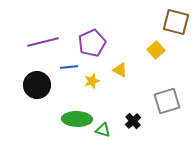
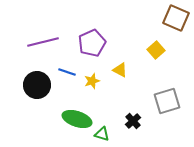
brown square: moved 4 px up; rotated 8 degrees clockwise
blue line: moved 2 px left, 5 px down; rotated 24 degrees clockwise
green ellipse: rotated 16 degrees clockwise
green triangle: moved 1 px left, 4 px down
